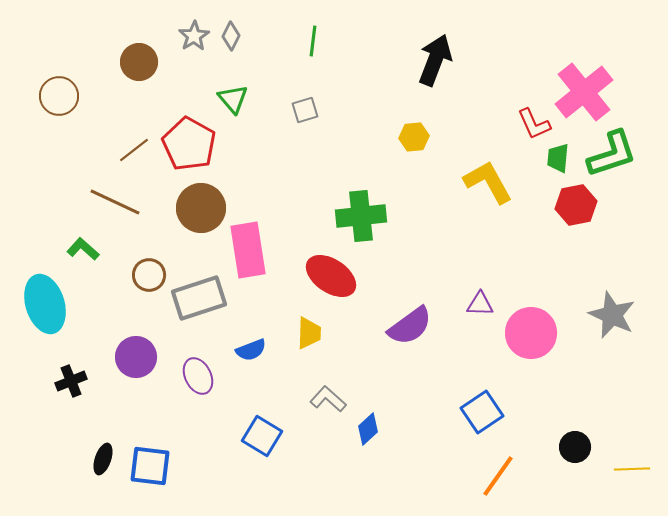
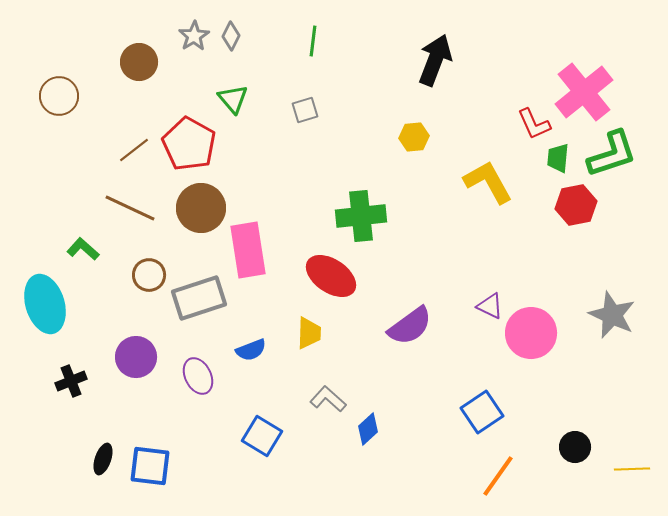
brown line at (115, 202): moved 15 px right, 6 px down
purple triangle at (480, 304): moved 10 px right, 2 px down; rotated 24 degrees clockwise
